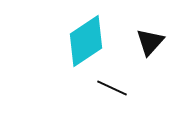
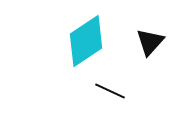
black line: moved 2 px left, 3 px down
